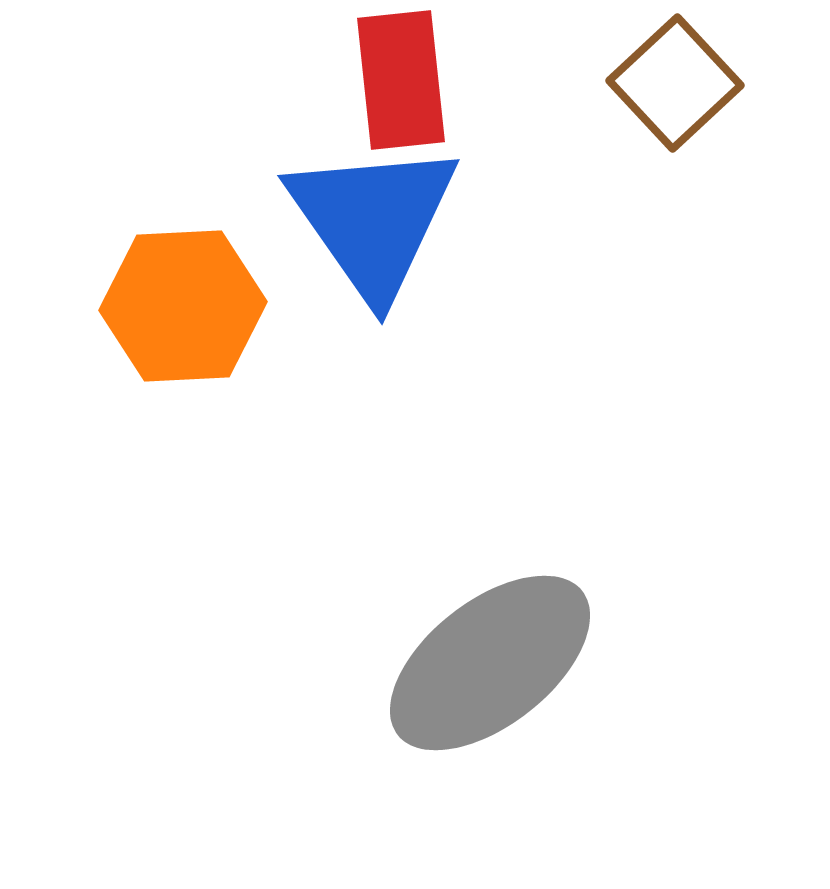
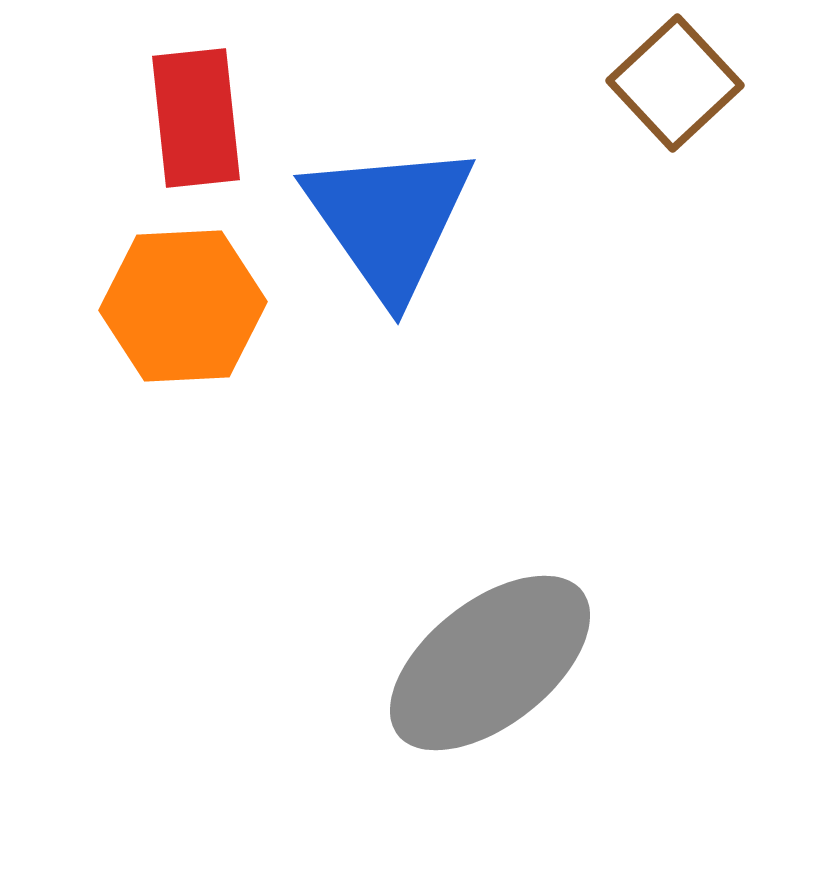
red rectangle: moved 205 px left, 38 px down
blue triangle: moved 16 px right
